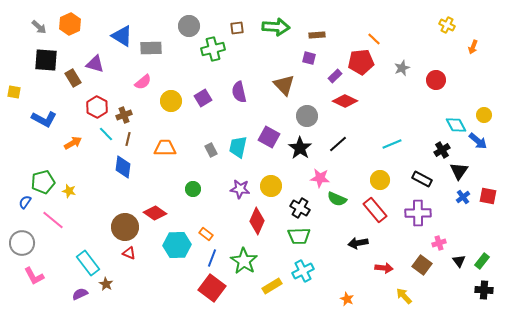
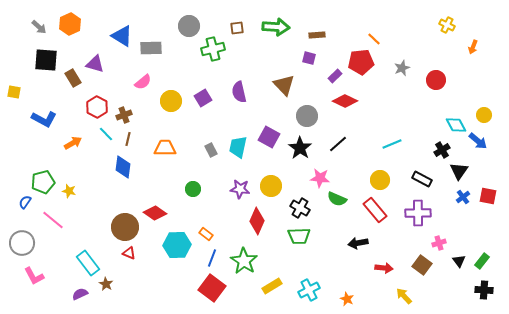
cyan cross at (303, 271): moved 6 px right, 19 px down
